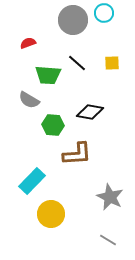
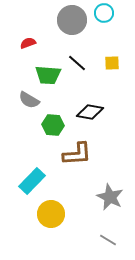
gray circle: moved 1 px left
